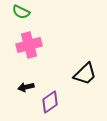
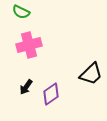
black trapezoid: moved 6 px right
black arrow: rotated 42 degrees counterclockwise
purple diamond: moved 1 px right, 8 px up
